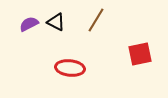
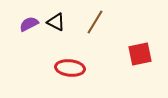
brown line: moved 1 px left, 2 px down
